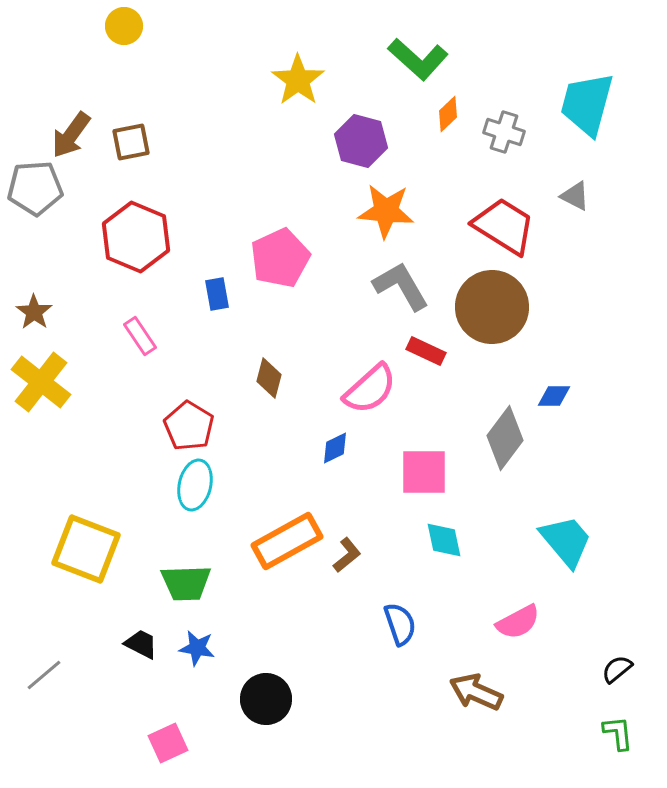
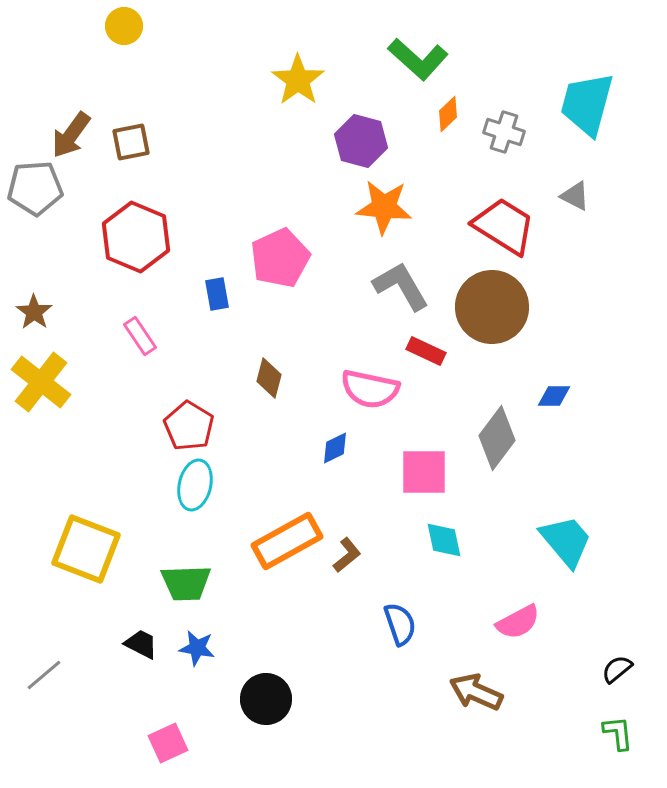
orange star at (386, 211): moved 2 px left, 4 px up
pink semicircle at (370, 389): rotated 54 degrees clockwise
gray diamond at (505, 438): moved 8 px left
